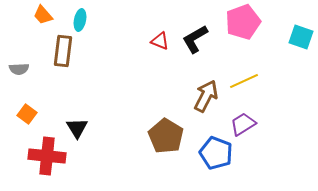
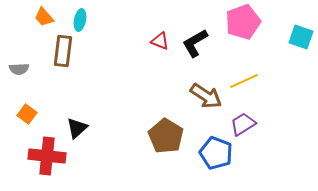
orange trapezoid: moved 1 px right, 2 px down
black L-shape: moved 4 px down
brown arrow: rotated 96 degrees clockwise
black triangle: rotated 20 degrees clockwise
